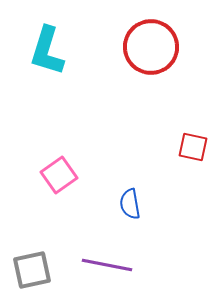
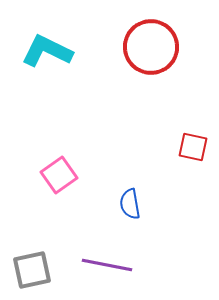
cyan L-shape: rotated 99 degrees clockwise
